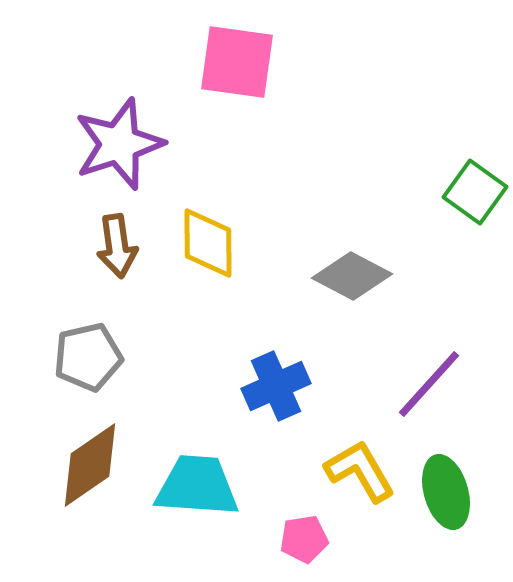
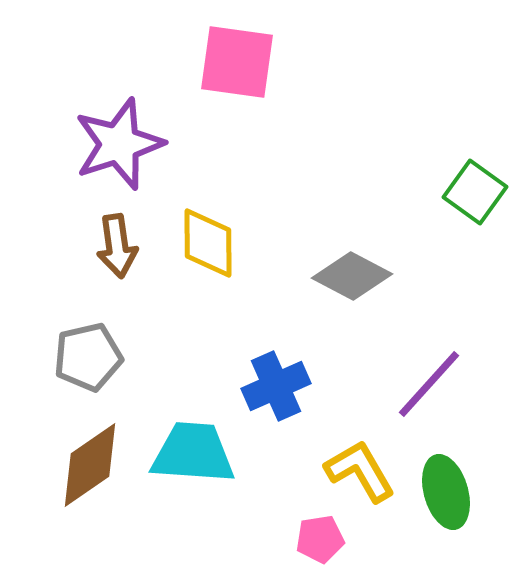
cyan trapezoid: moved 4 px left, 33 px up
pink pentagon: moved 16 px right
